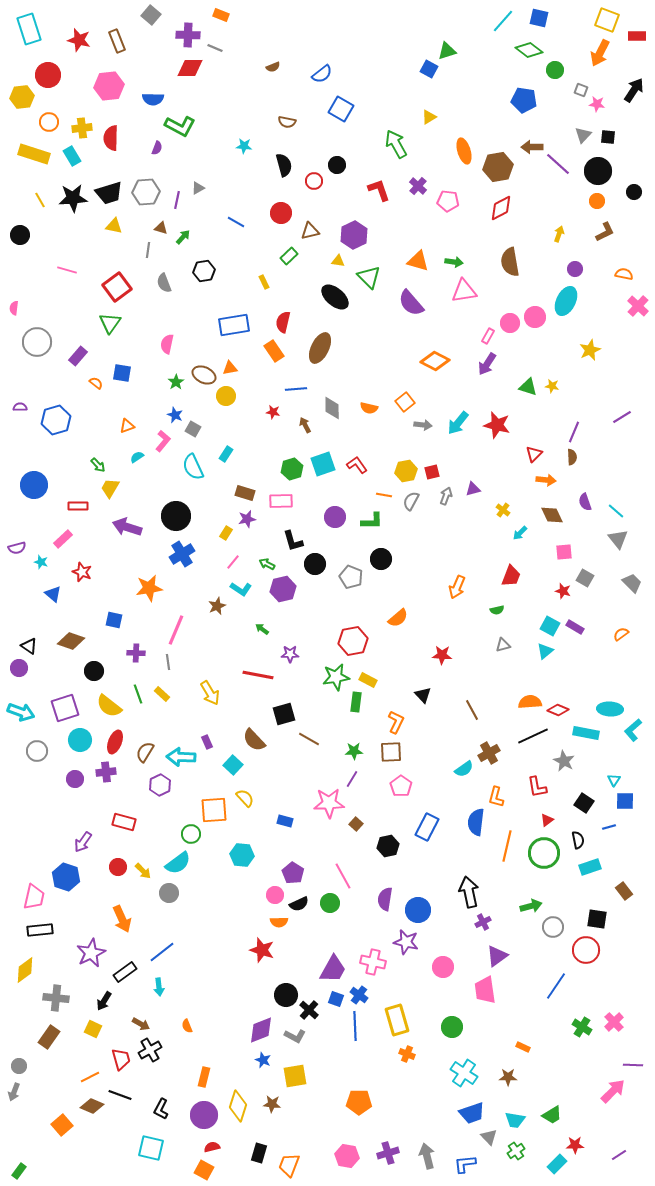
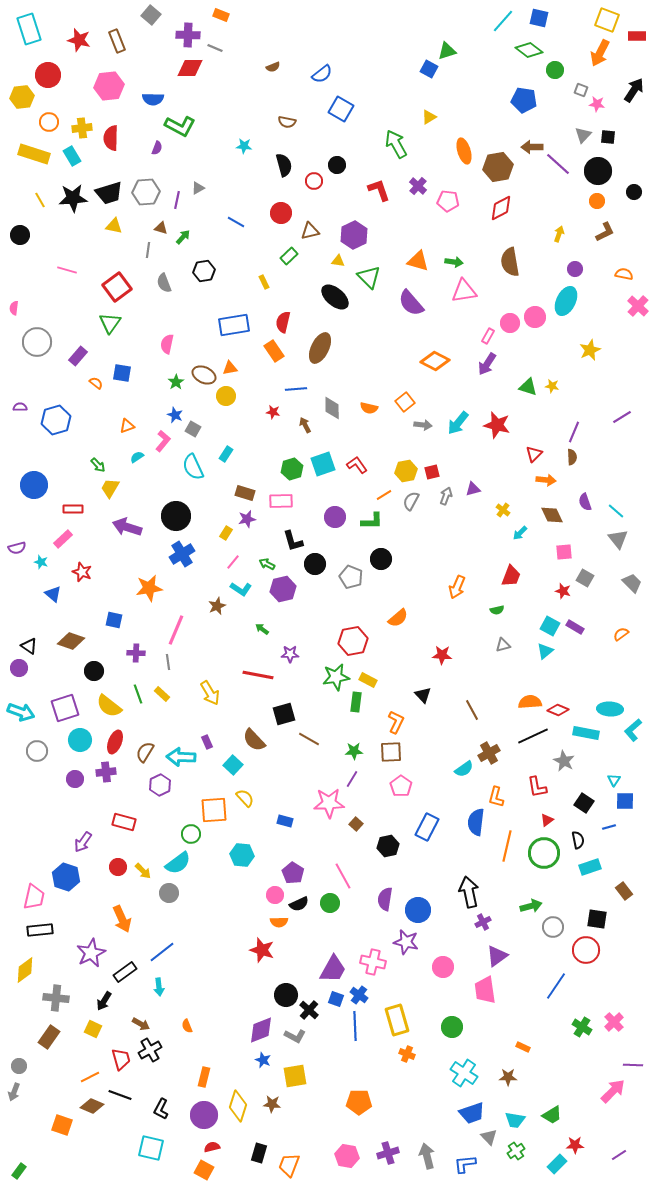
orange line at (384, 495): rotated 42 degrees counterclockwise
red rectangle at (78, 506): moved 5 px left, 3 px down
orange square at (62, 1125): rotated 30 degrees counterclockwise
